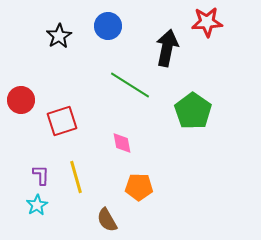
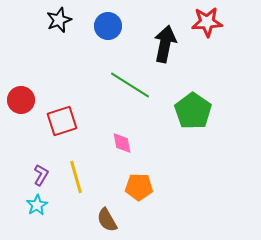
black star: moved 16 px up; rotated 10 degrees clockwise
black arrow: moved 2 px left, 4 px up
purple L-shape: rotated 30 degrees clockwise
